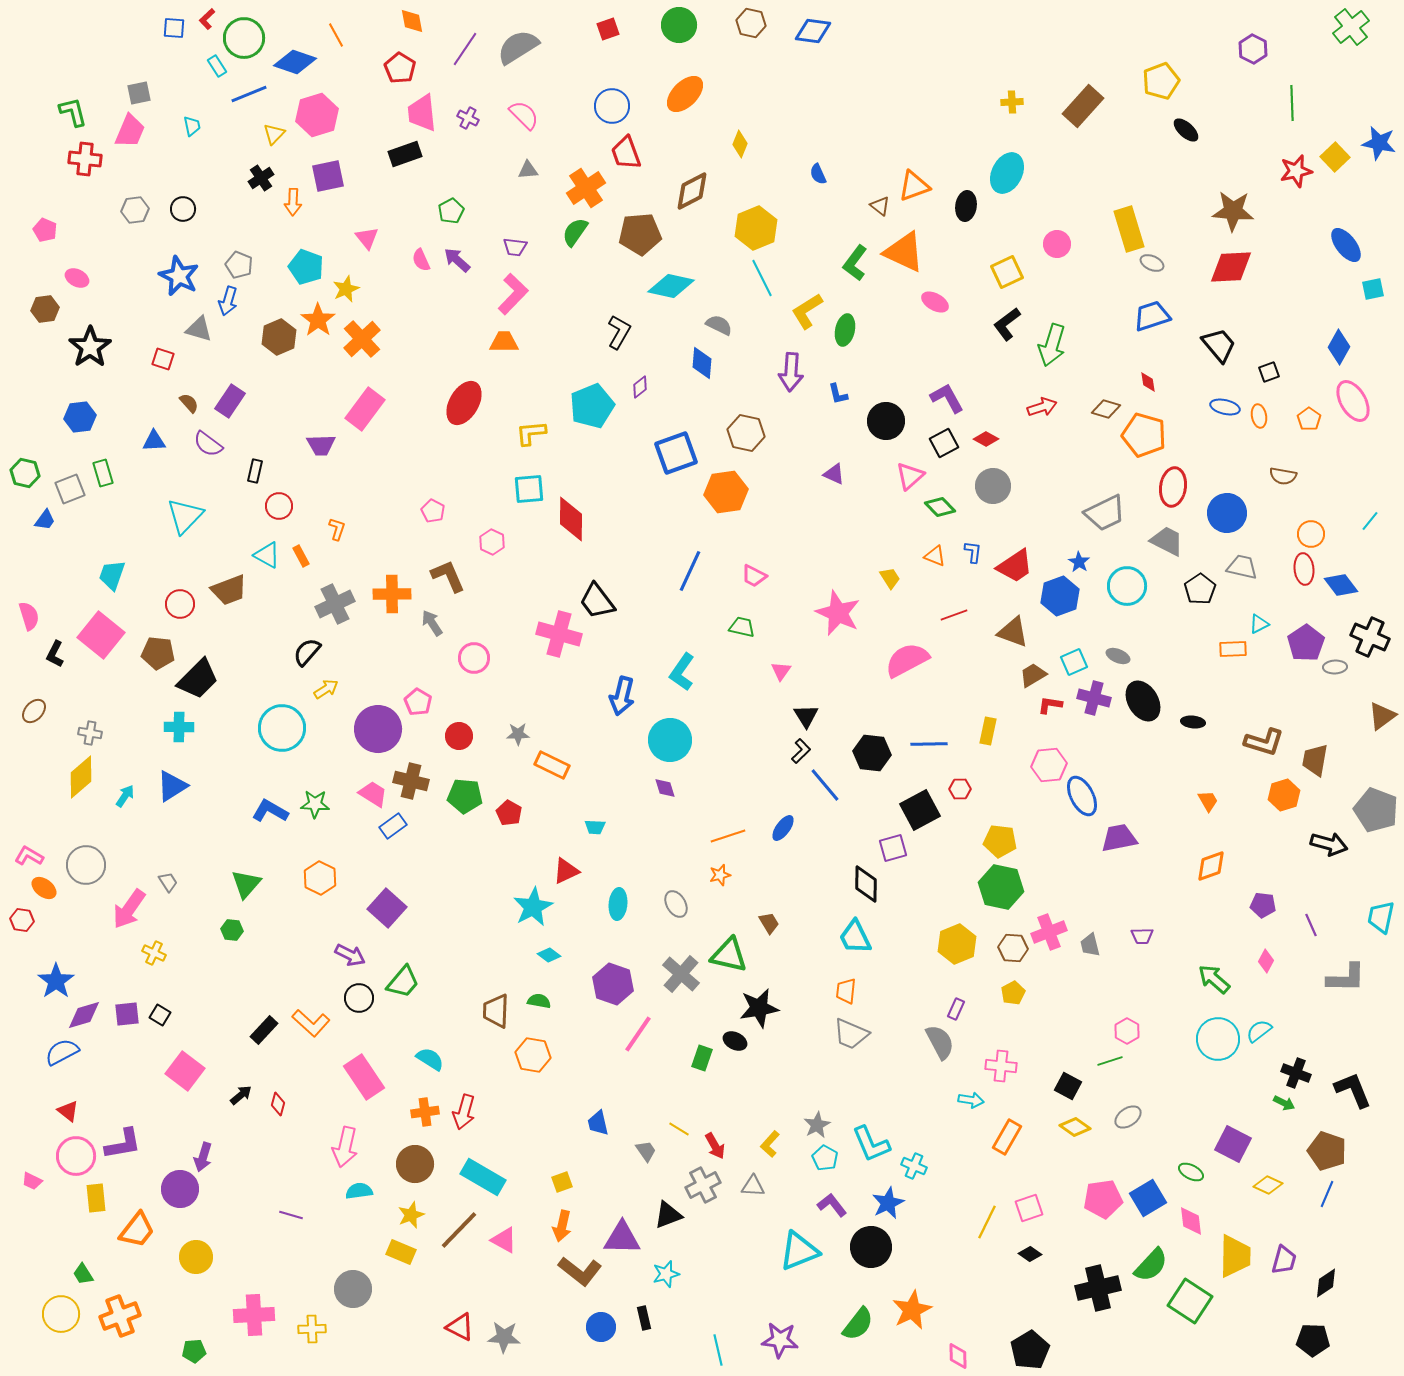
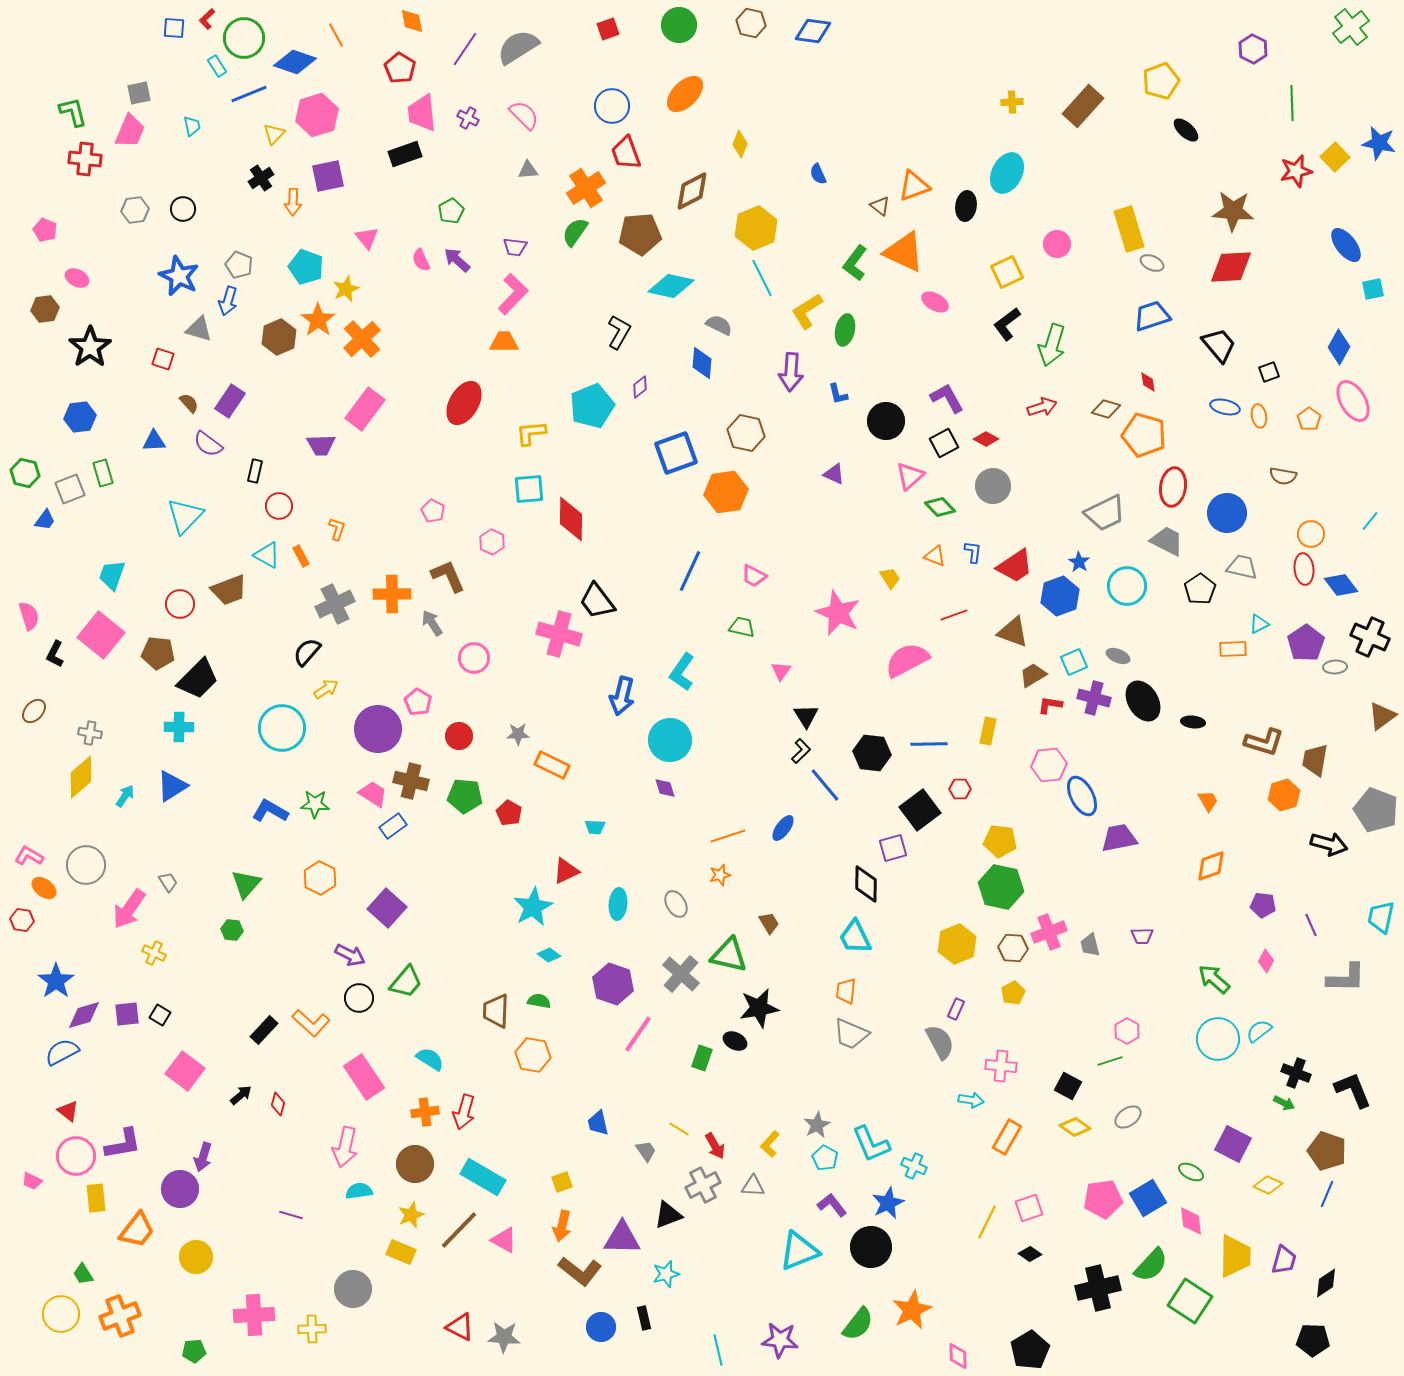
black square at (920, 810): rotated 9 degrees counterclockwise
green trapezoid at (403, 982): moved 3 px right
